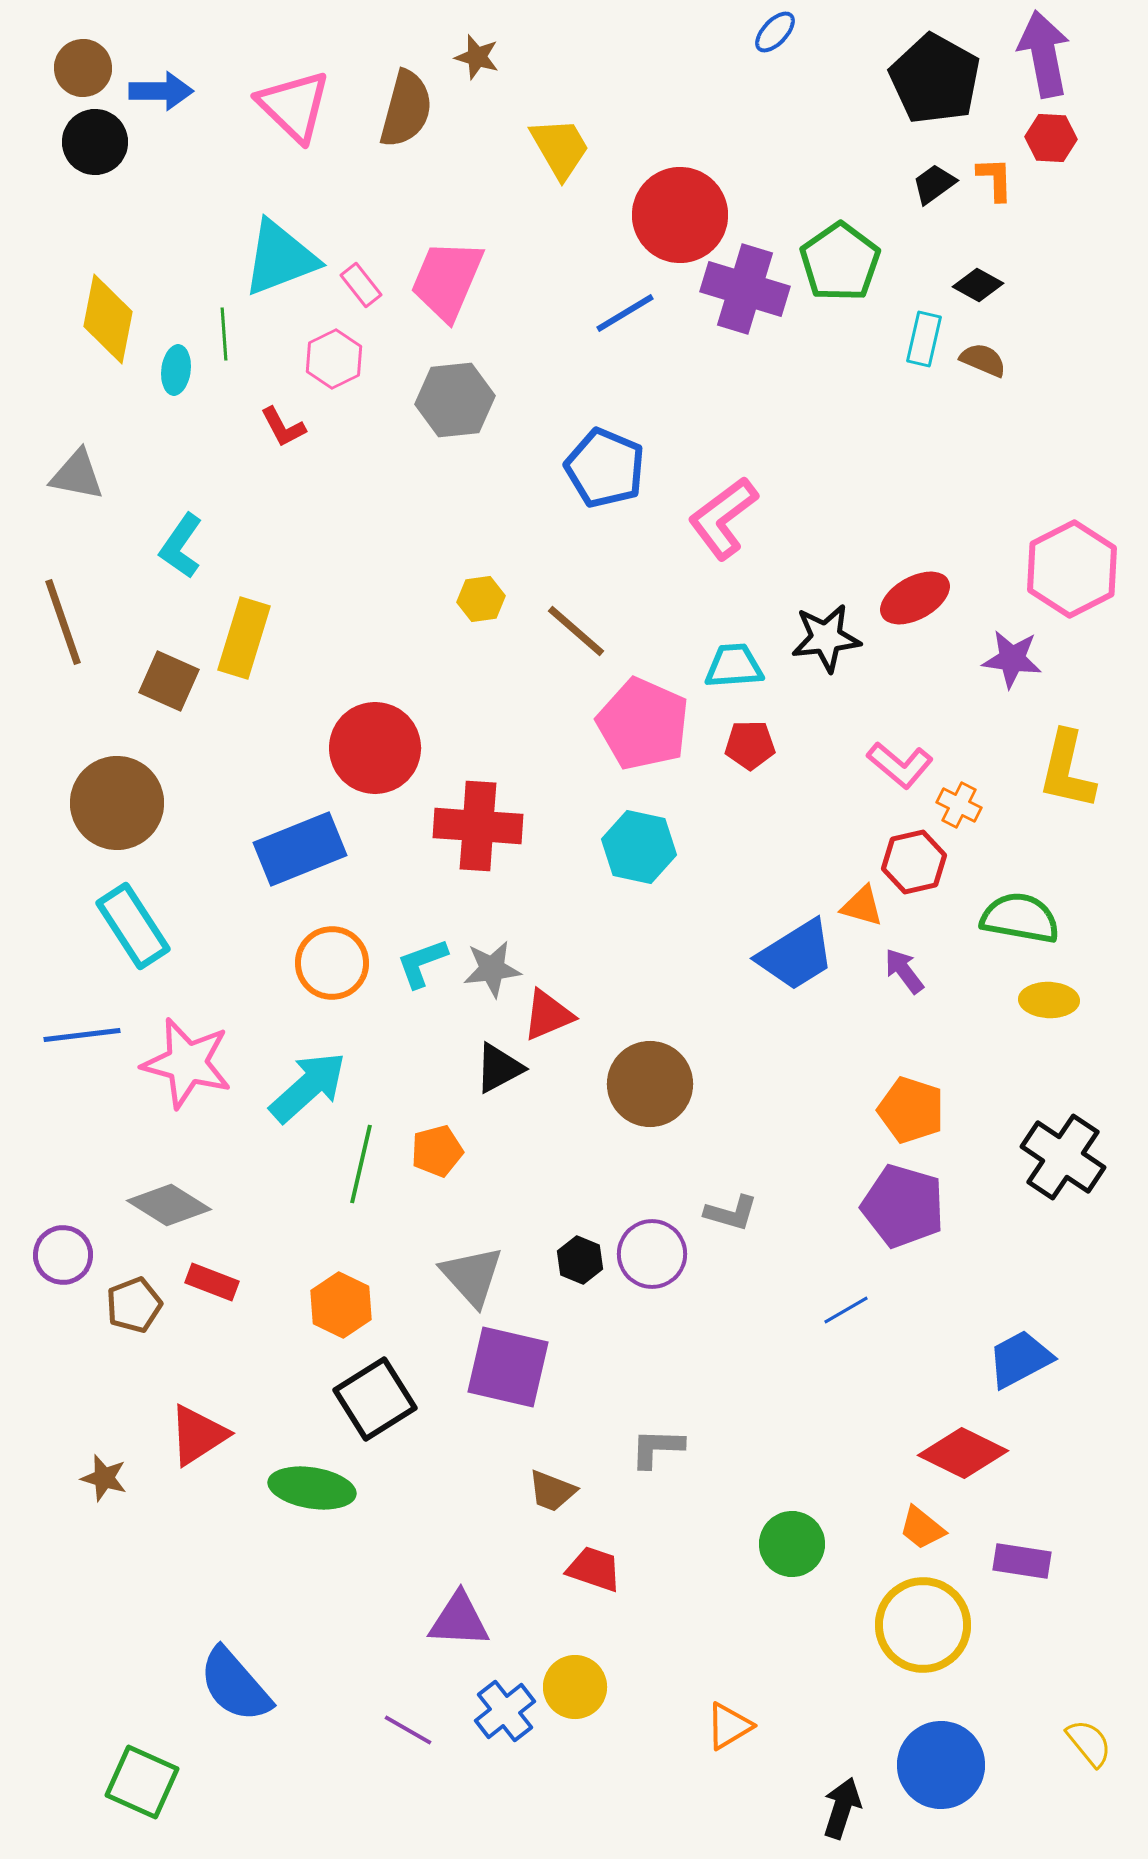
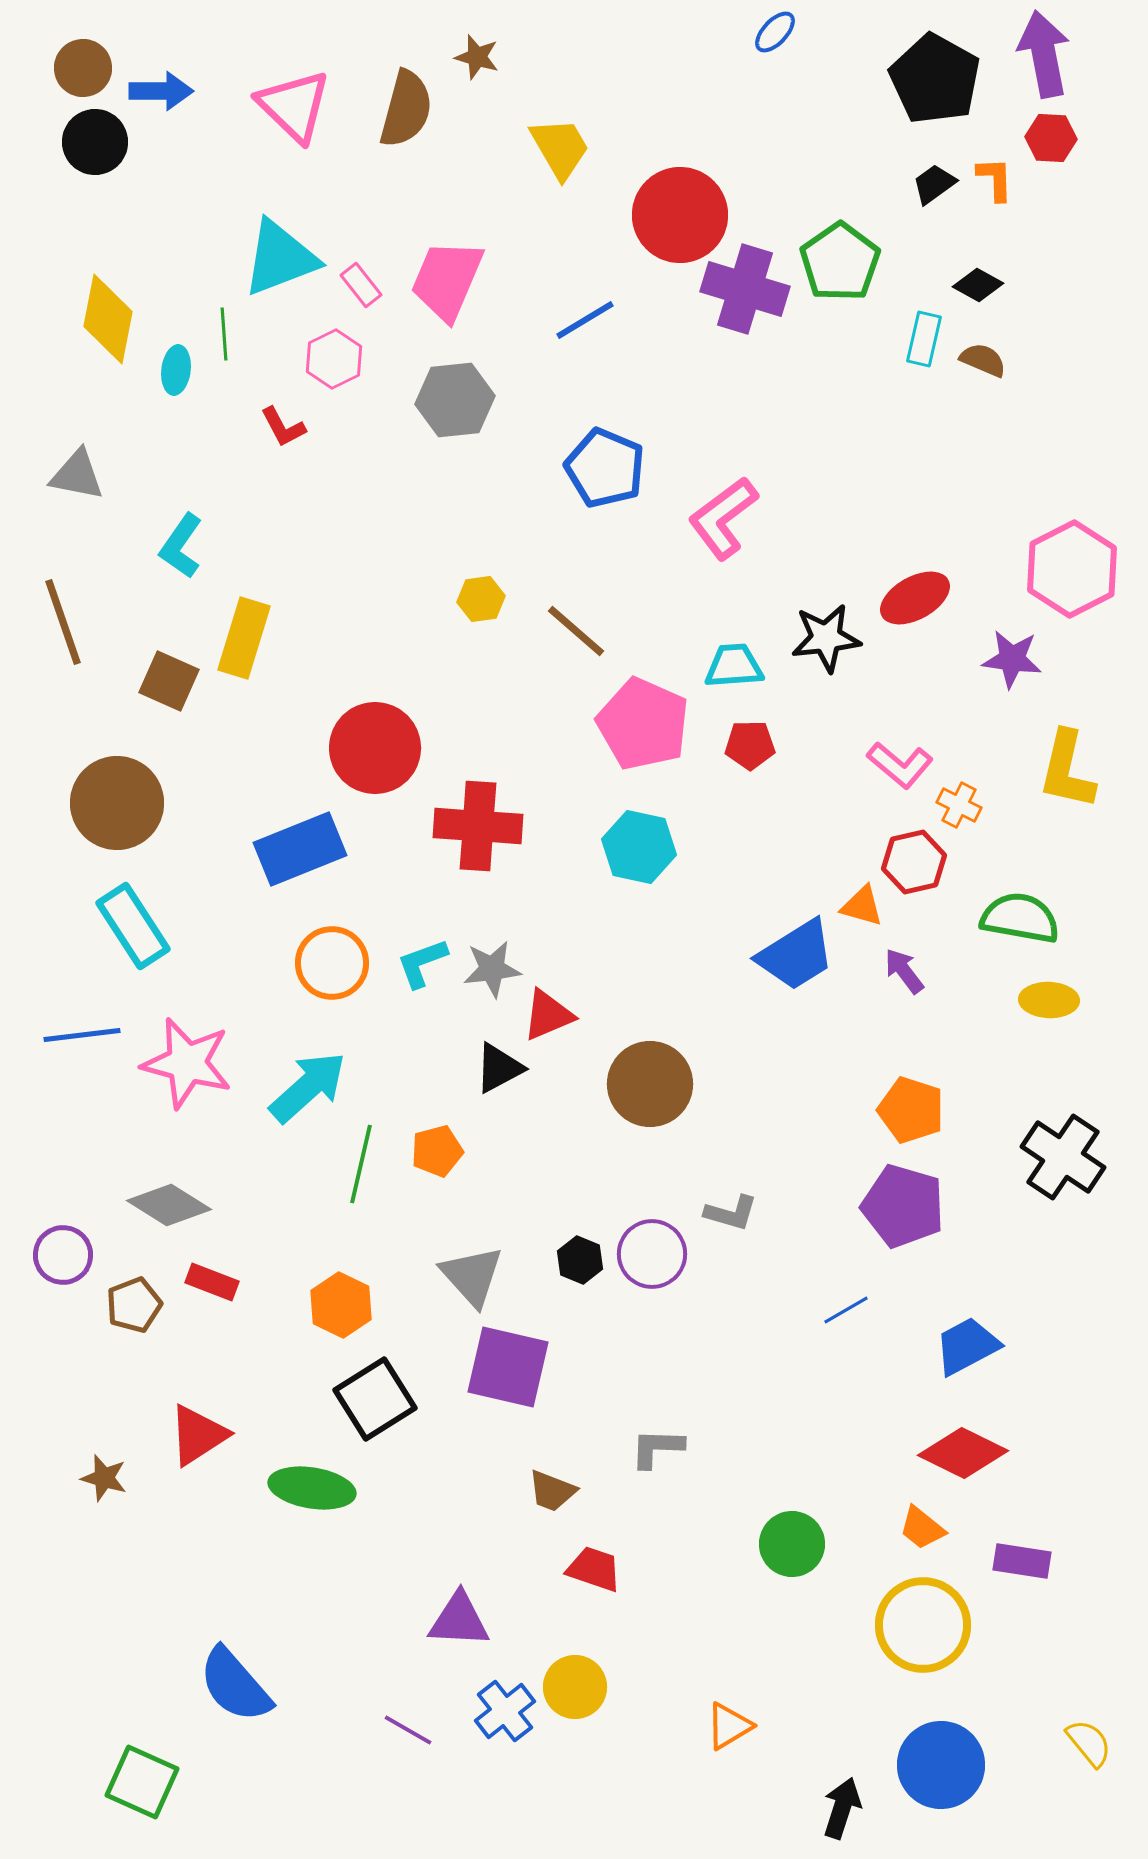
blue line at (625, 313): moved 40 px left, 7 px down
blue trapezoid at (1020, 1359): moved 53 px left, 13 px up
